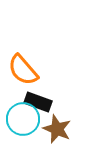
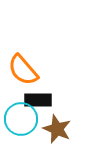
black rectangle: moved 2 px up; rotated 20 degrees counterclockwise
cyan circle: moved 2 px left
